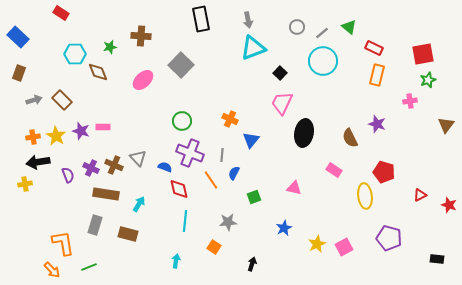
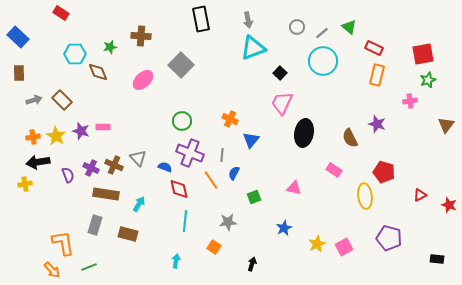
brown rectangle at (19, 73): rotated 21 degrees counterclockwise
